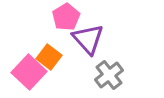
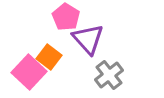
pink pentagon: rotated 8 degrees counterclockwise
